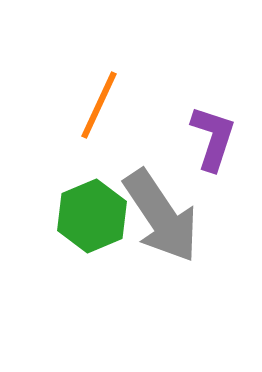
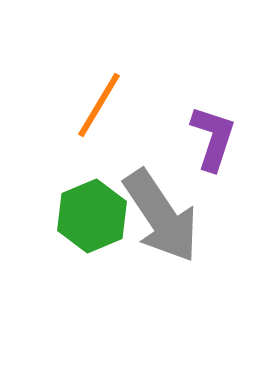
orange line: rotated 6 degrees clockwise
